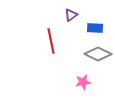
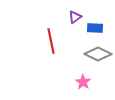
purple triangle: moved 4 px right, 2 px down
pink star: rotated 28 degrees counterclockwise
